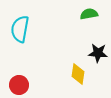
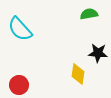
cyan semicircle: rotated 52 degrees counterclockwise
